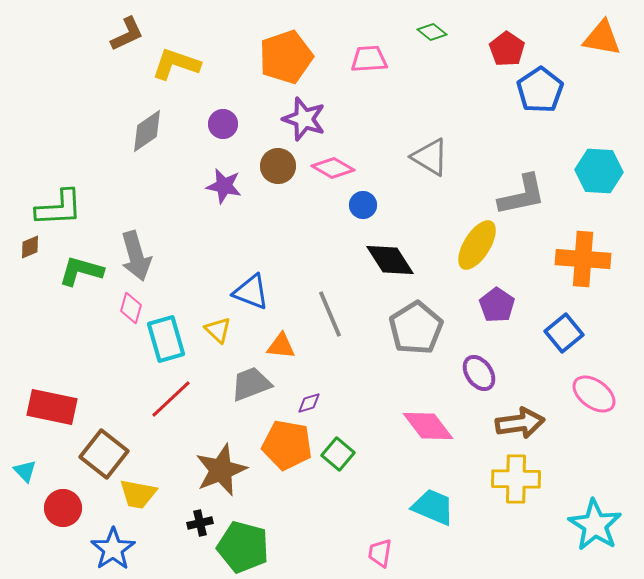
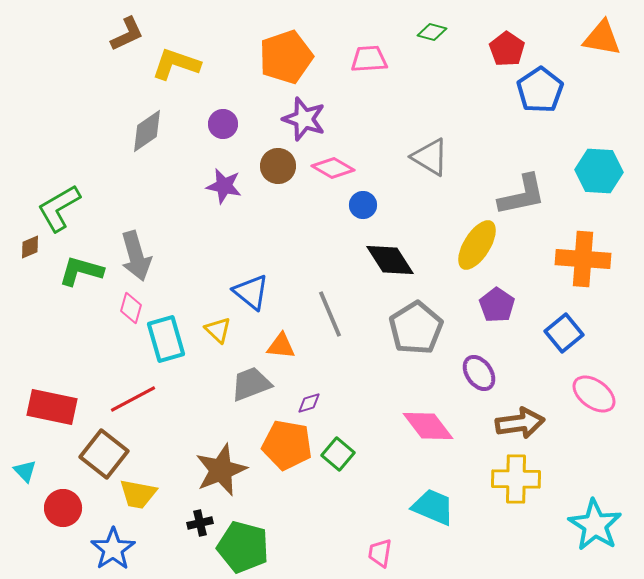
green diamond at (432, 32): rotated 24 degrees counterclockwise
green L-shape at (59, 208): rotated 153 degrees clockwise
blue triangle at (251, 292): rotated 18 degrees clockwise
red line at (171, 399): moved 38 px left; rotated 15 degrees clockwise
